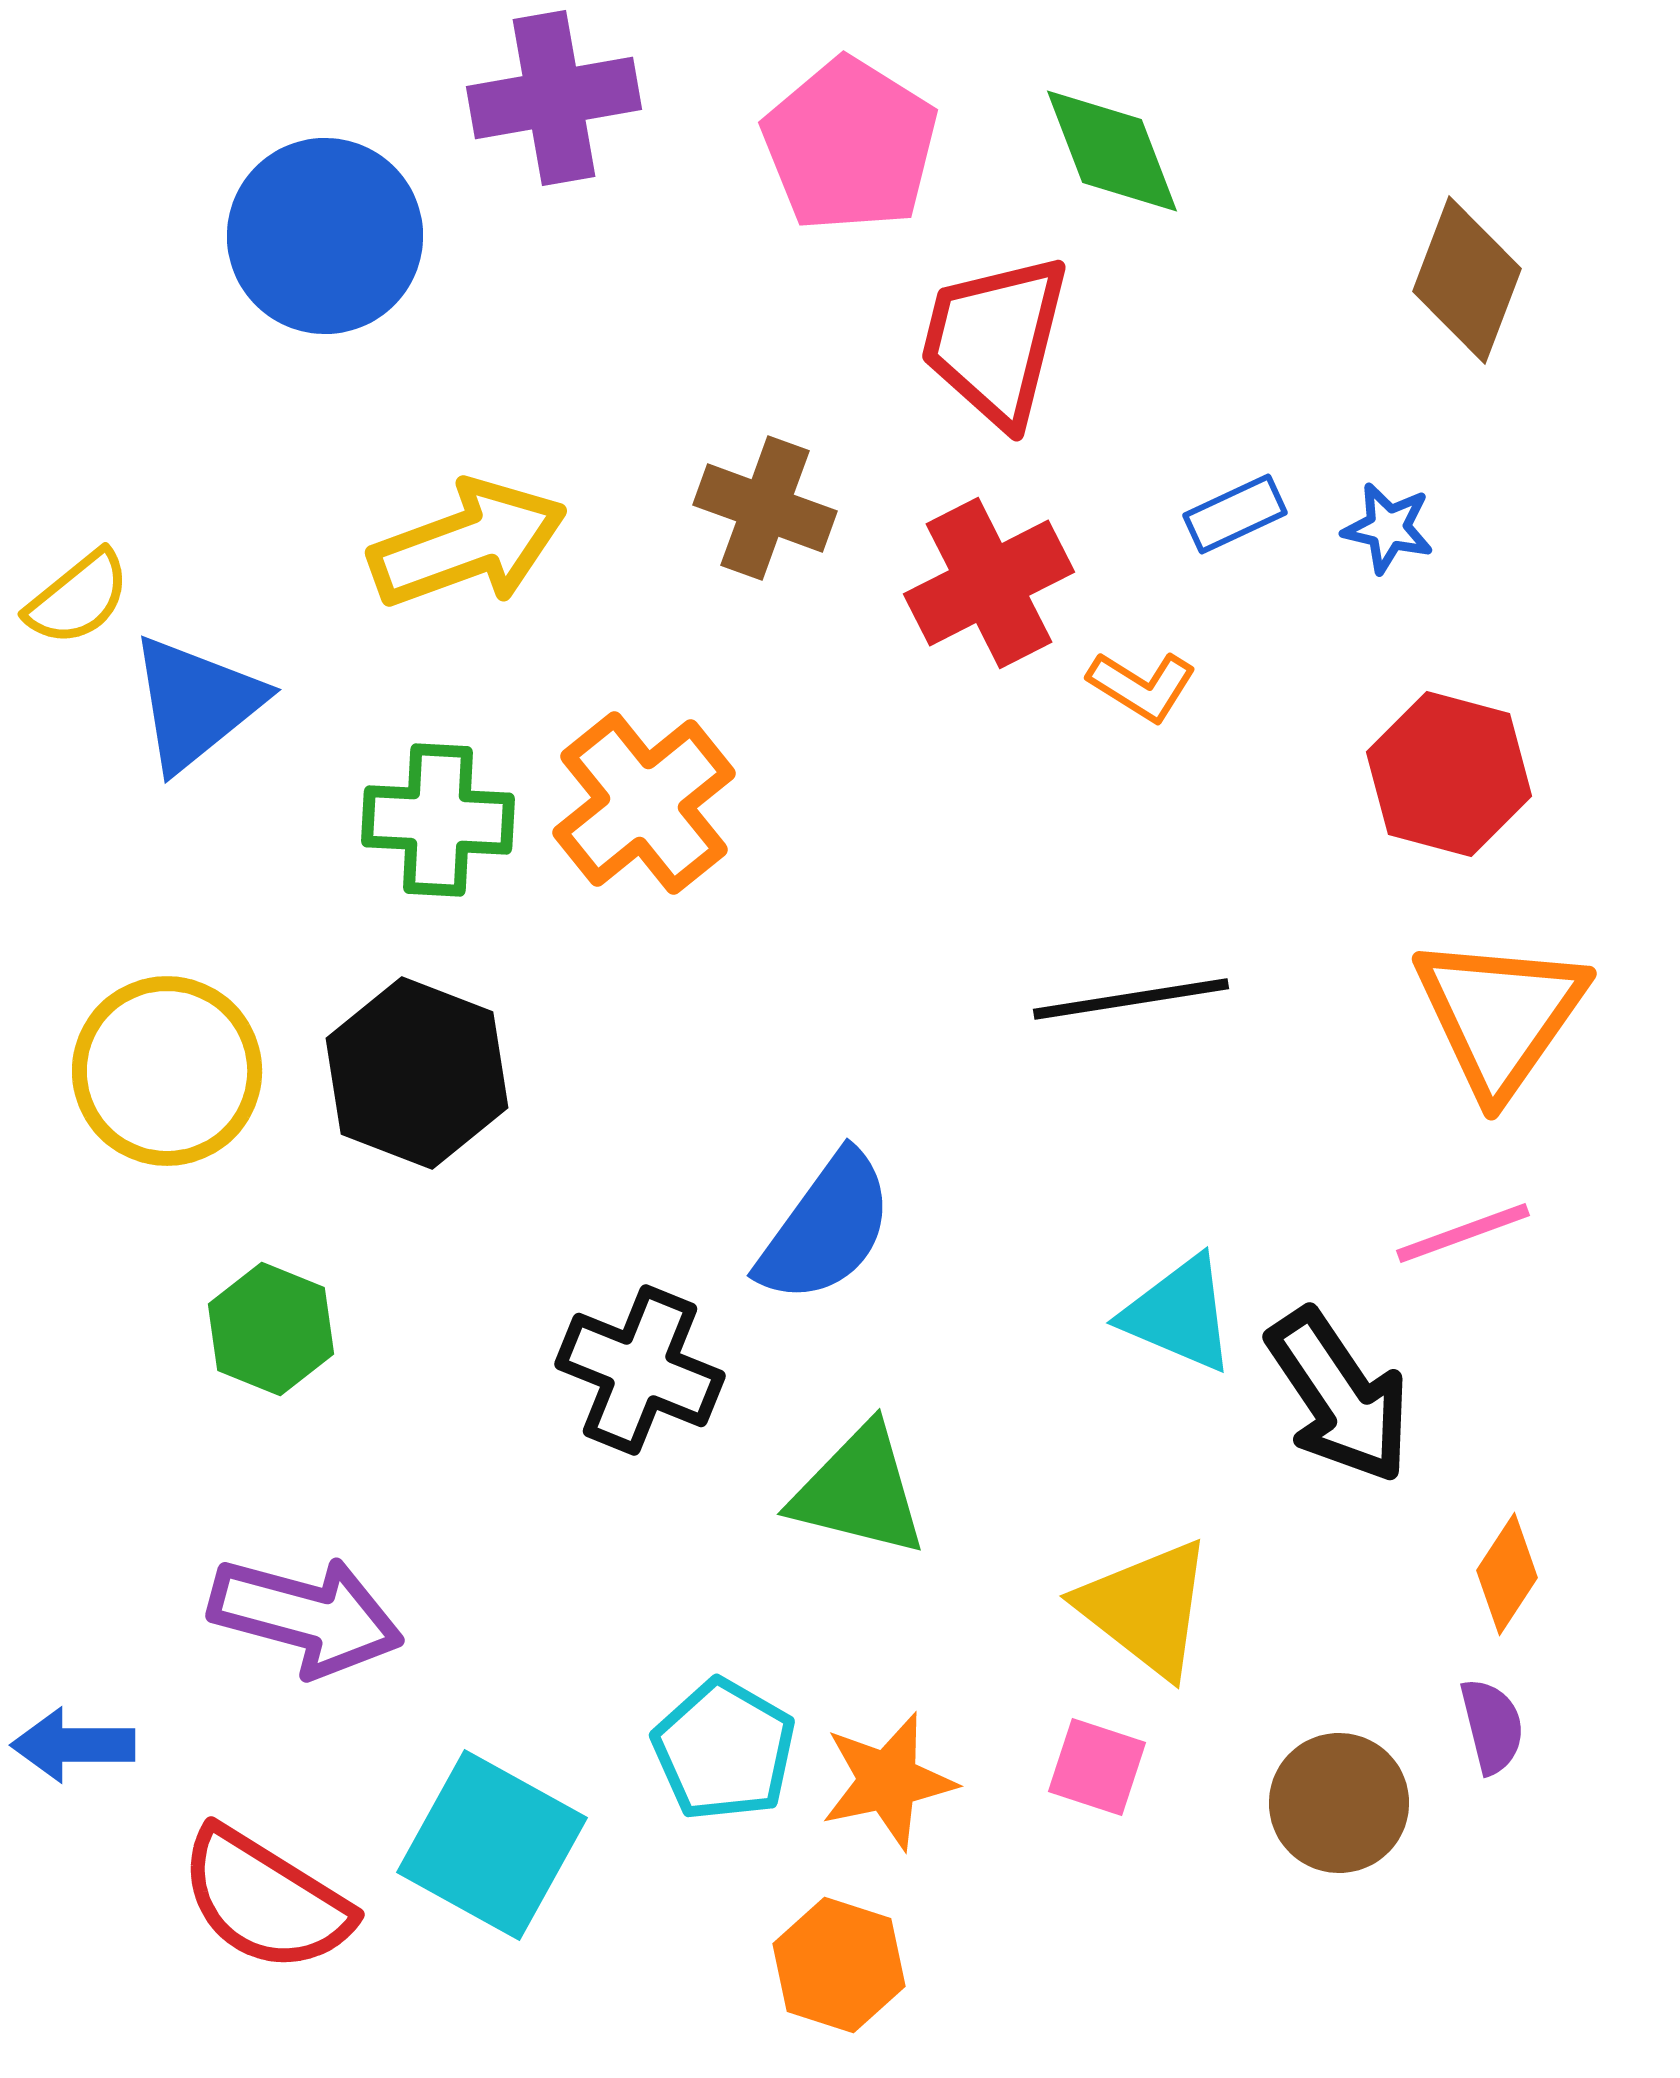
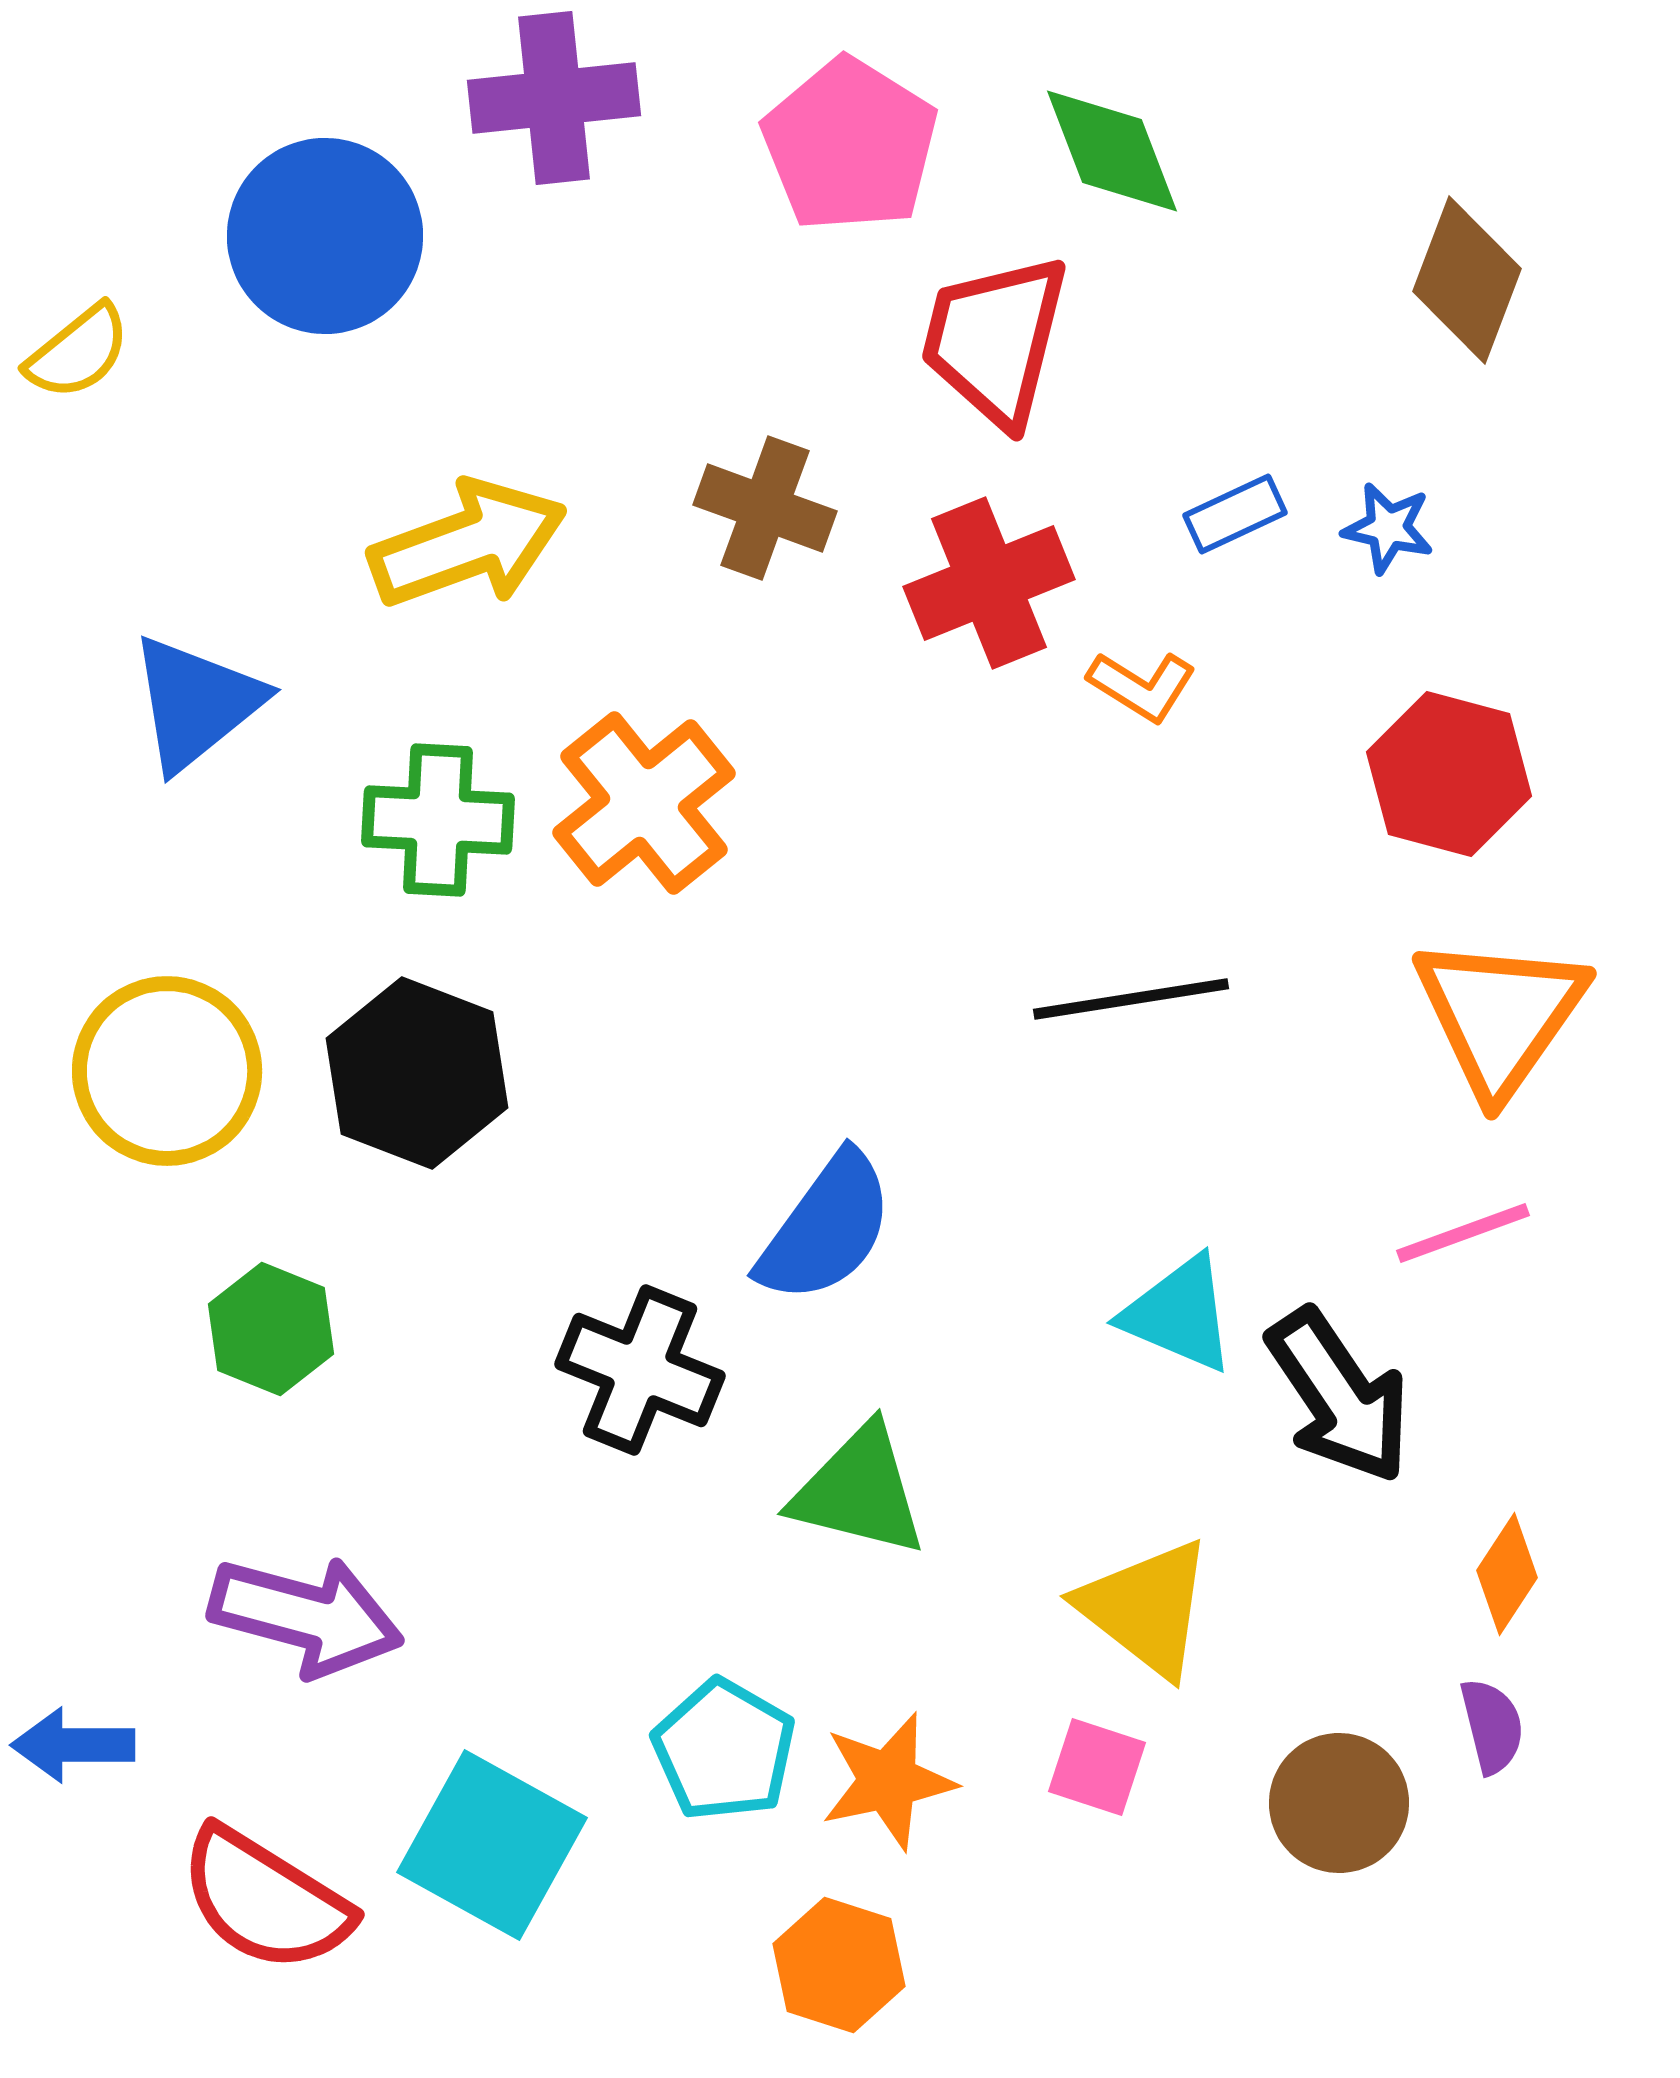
purple cross: rotated 4 degrees clockwise
red cross: rotated 5 degrees clockwise
yellow semicircle: moved 246 px up
